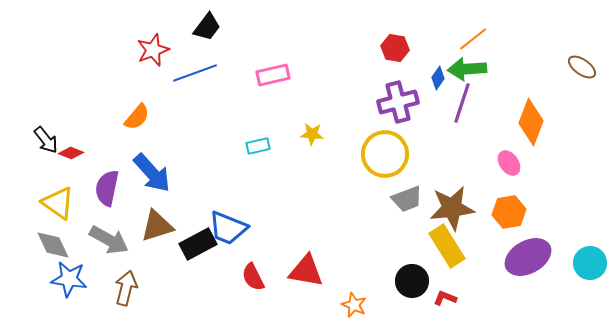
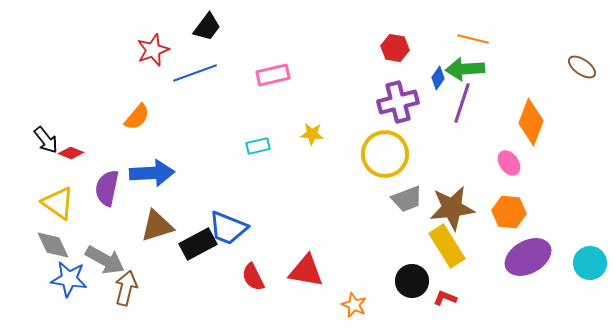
orange line: rotated 52 degrees clockwise
green arrow: moved 2 px left
blue arrow: rotated 51 degrees counterclockwise
orange hexagon: rotated 16 degrees clockwise
gray arrow: moved 4 px left, 20 px down
